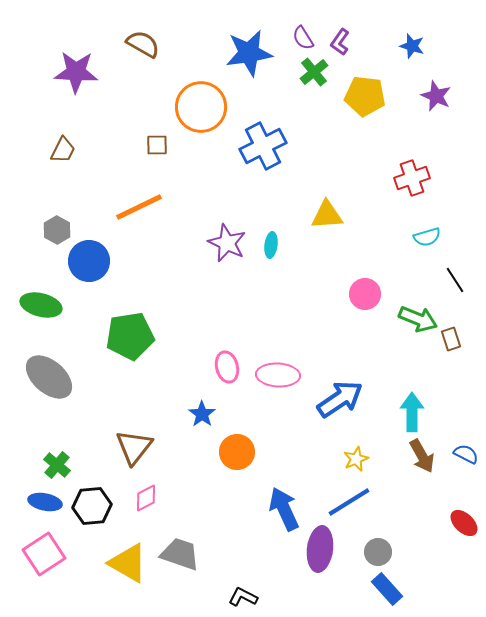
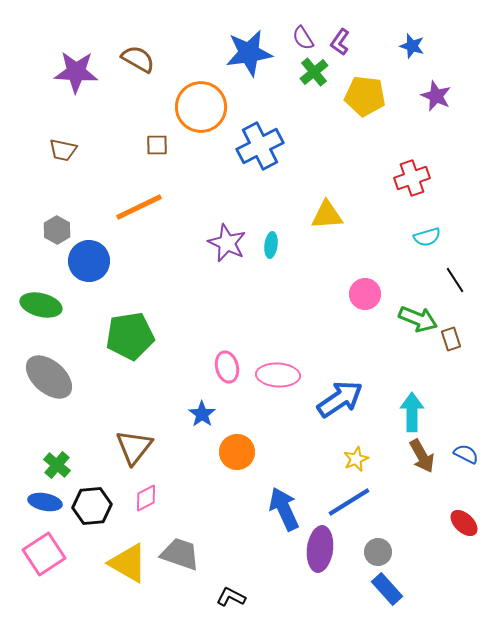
brown semicircle at (143, 44): moved 5 px left, 15 px down
blue cross at (263, 146): moved 3 px left
brown trapezoid at (63, 150): rotated 76 degrees clockwise
black L-shape at (243, 597): moved 12 px left
